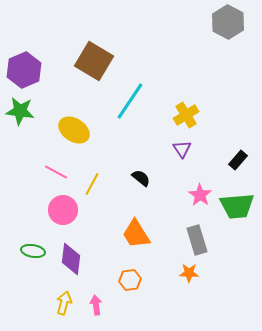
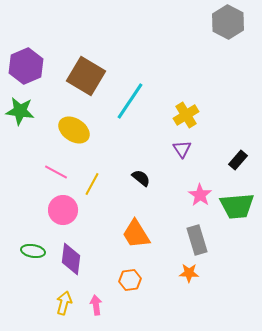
brown square: moved 8 px left, 15 px down
purple hexagon: moved 2 px right, 4 px up
